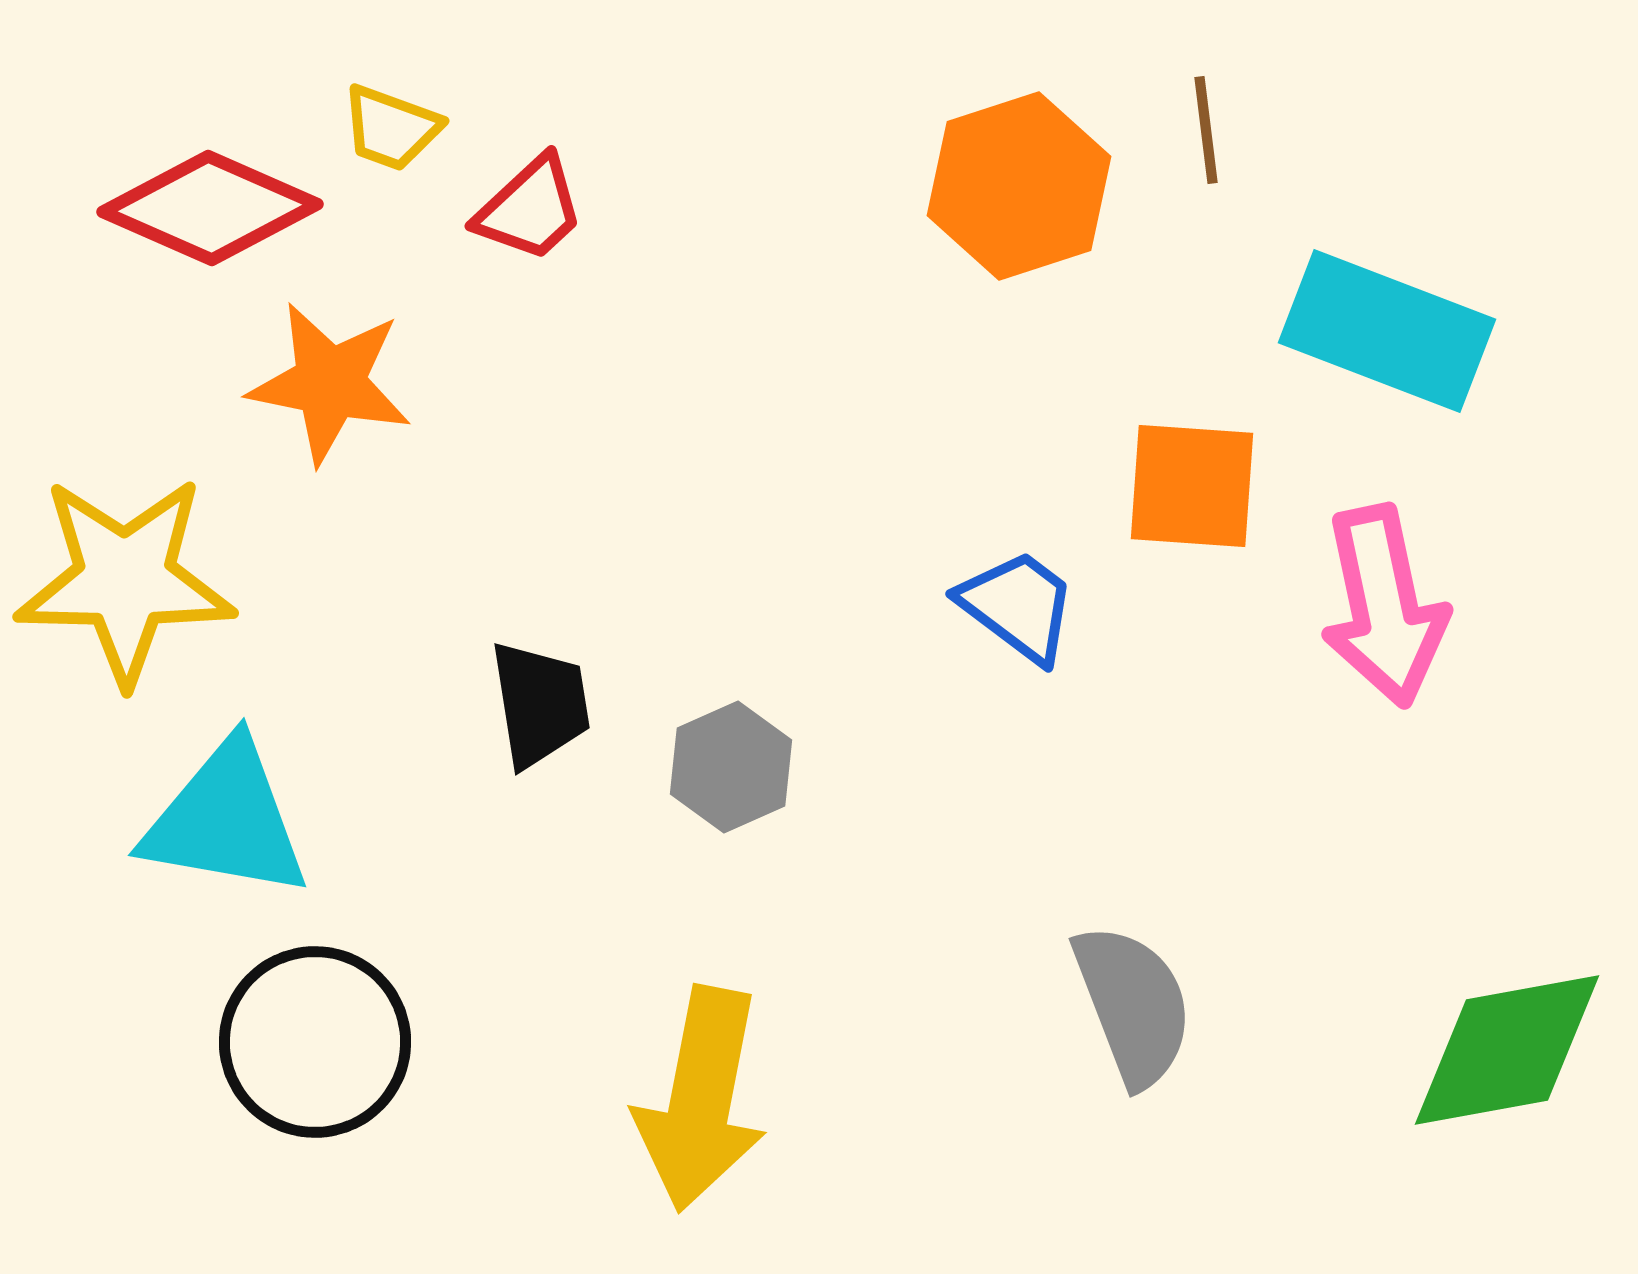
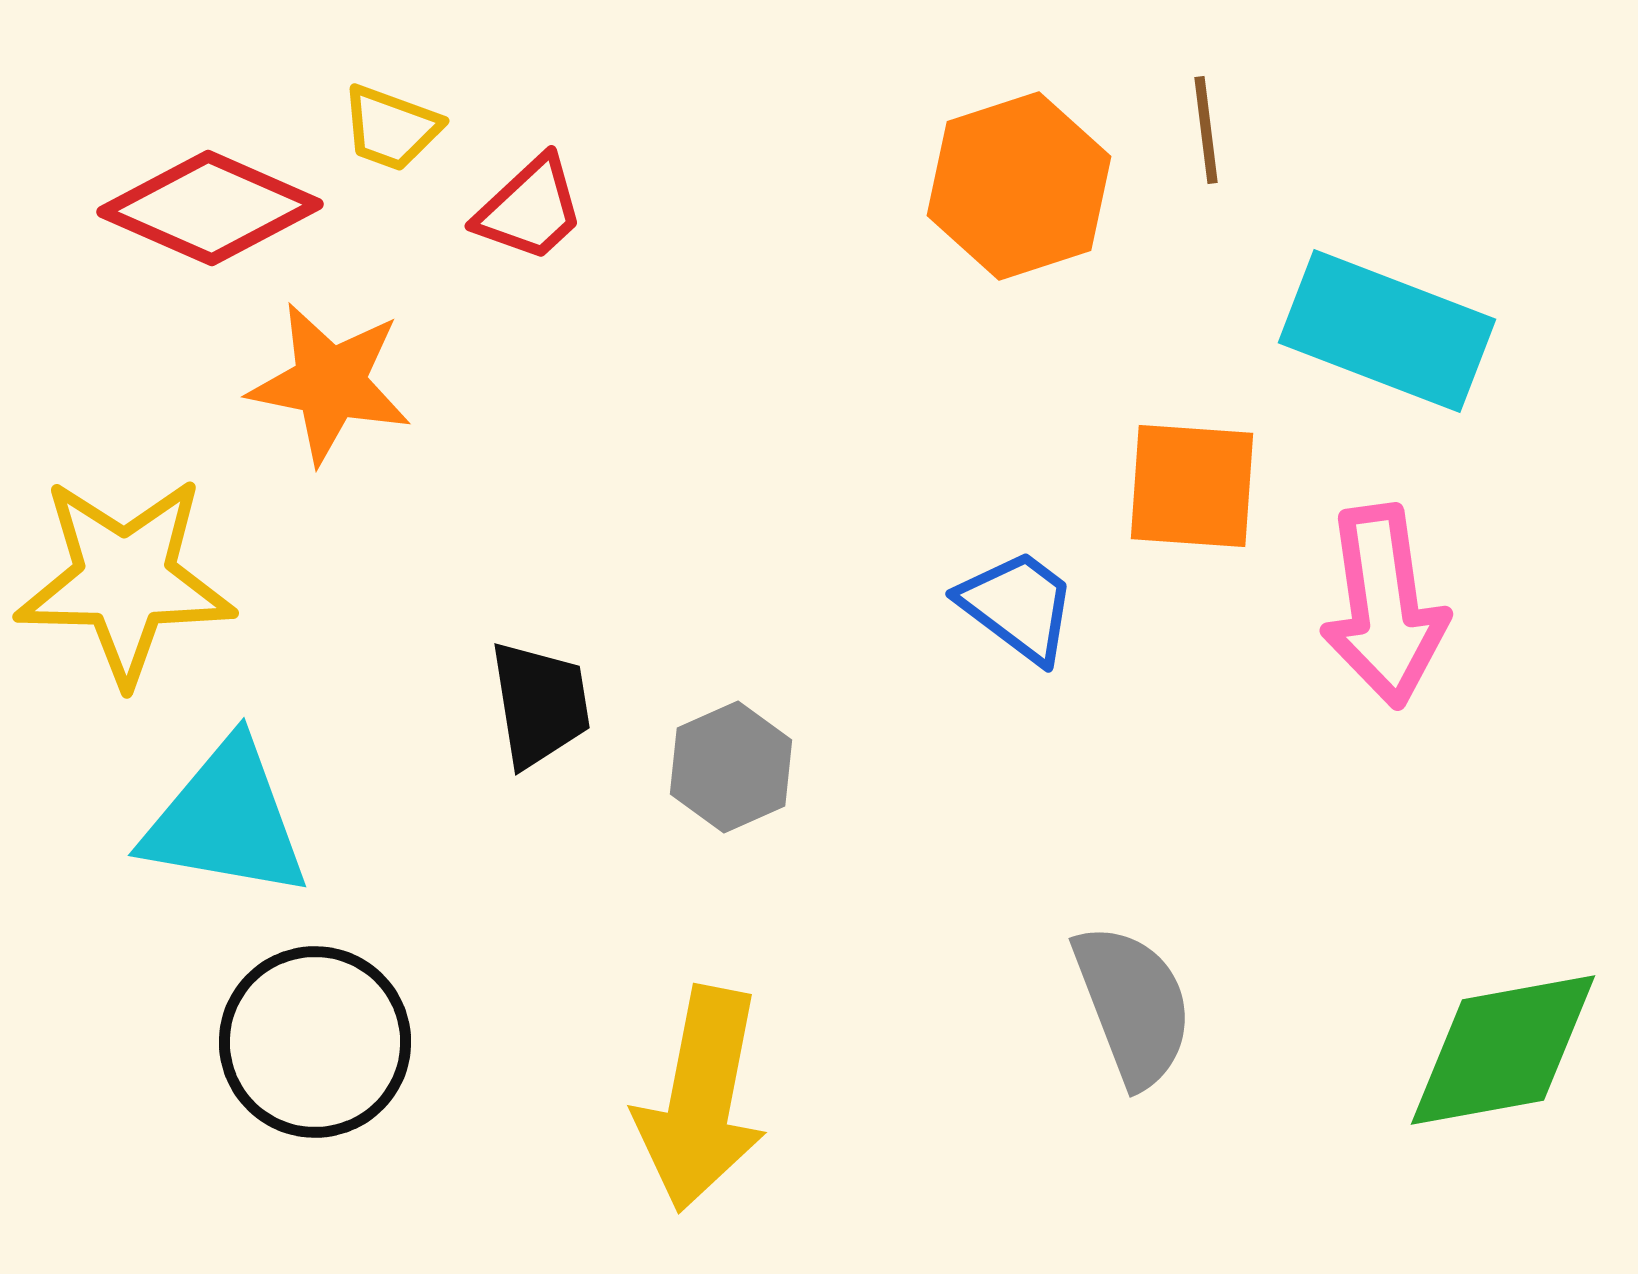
pink arrow: rotated 4 degrees clockwise
green diamond: moved 4 px left
